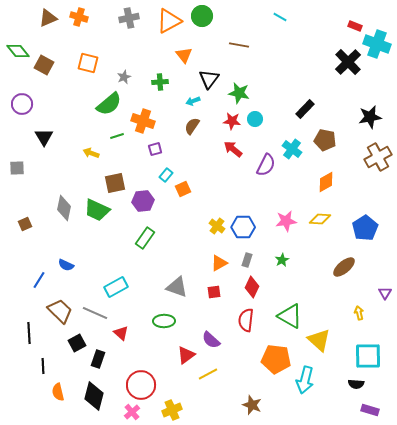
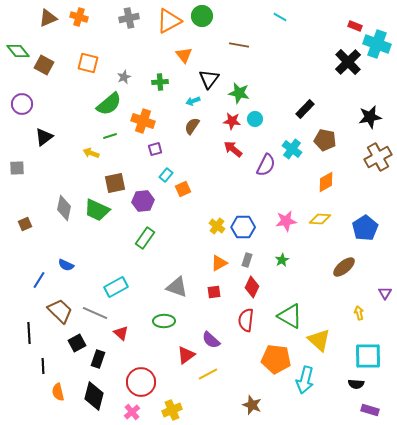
green line at (117, 136): moved 7 px left
black triangle at (44, 137): rotated 24 degrees clockwise
red circle at (141, 385): moved 3 px up
